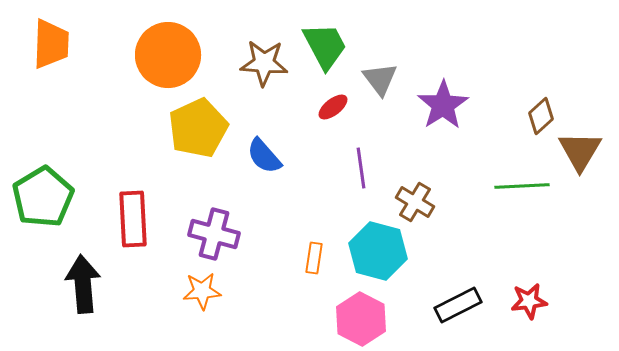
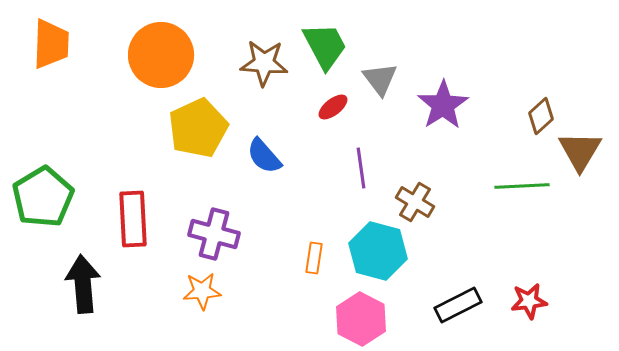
orange circle: moved 7 px left
